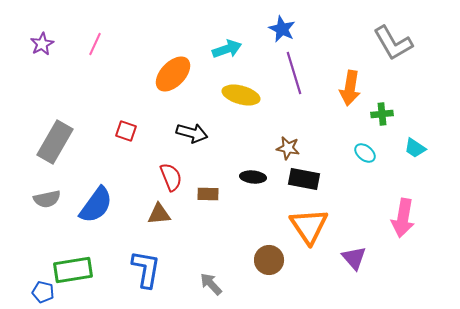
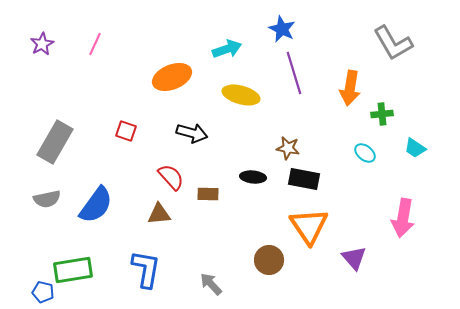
orange ellipse: moved 1 px left, 3 px down; rotated 24 degrees clockwise
red semicircle: rotated 20 degrees counterclockwise
